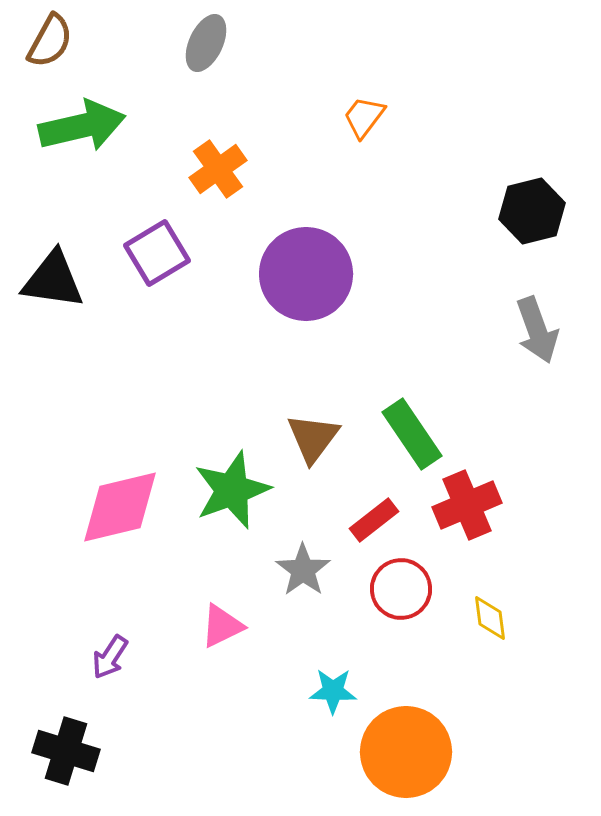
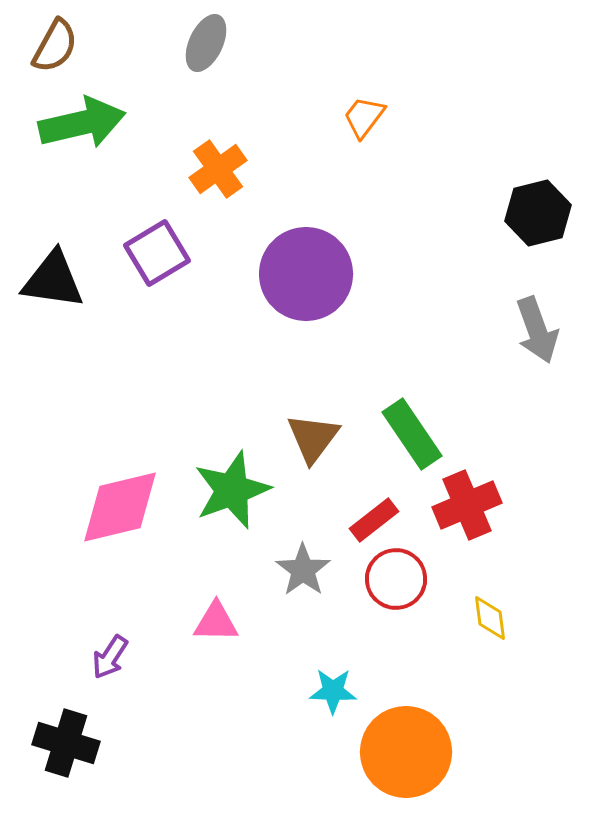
brown semicircle: moved 5 px right, 5 px down
green arrow: moved 3 px up
black hexagon: moved 6 px right, 2 px down
red circle: moved 5 px left, 10 px up
pink triangle: moved 6 px left, 4 px up; rotated 27 degrees clockwise
black cross: moved 8 px up
